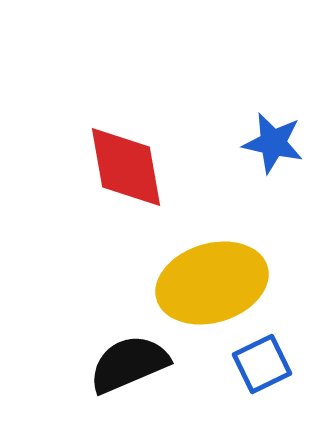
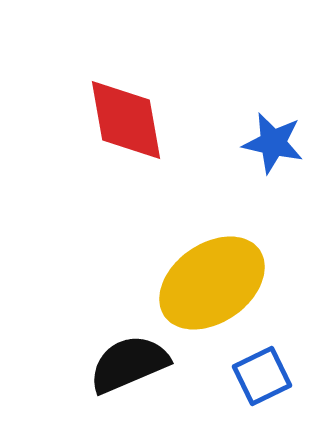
red diamond: moved 47 px up
yellow ellipse: rotated 18 degrees counterclockwise
blue square: moved 12 px down
